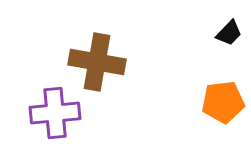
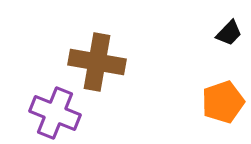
orange pentagon: rotated 12 degrees counterclockwise
purple cross: rotated 27 degrees clockwise
